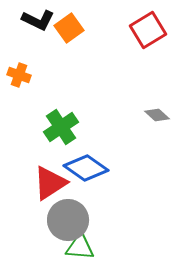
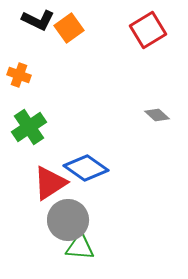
green cross: moved 32 px left
